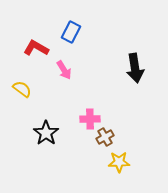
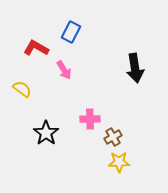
brown cross: moved 8 px right
